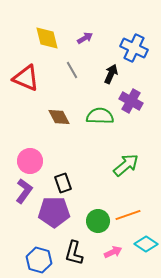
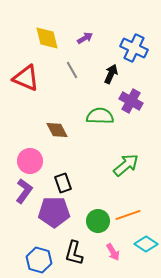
brown diamond: moved 2 px left, 13 px down
pink arrow: rotated 84 degrees clockwise
